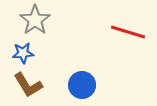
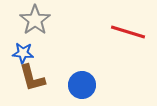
blue star: rotated 10 degrees clockwise
brown L-shape: moved 4 px right, 7 px up; rotated 16 degrees clockwise
